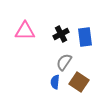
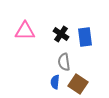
black cross: rotated 28 degrees counterclockwise
gray semicircle: rotated 42 degrees counterclockwise
brown square: moved 1 px left, 2 px down
